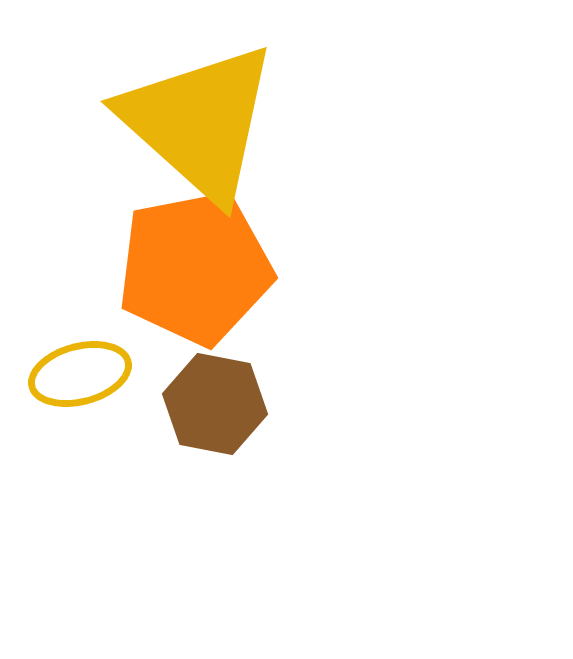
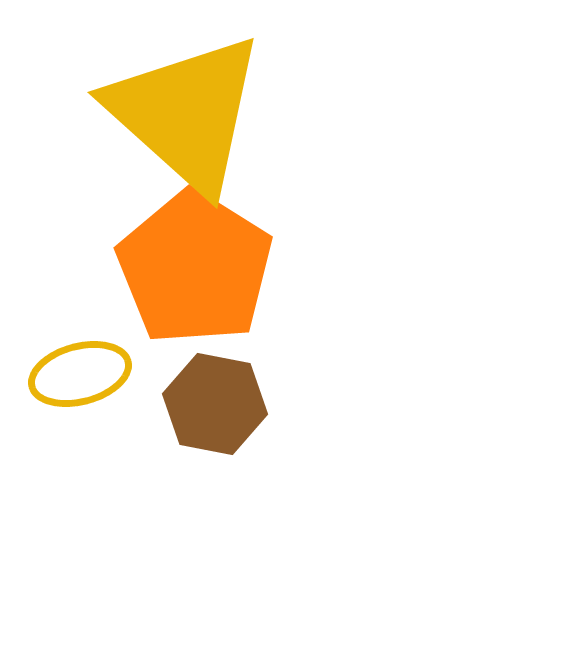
yellow triangle: moved 13 px left, 9 px up
orange pentagon: rotated 29 degrees counterclockwise
